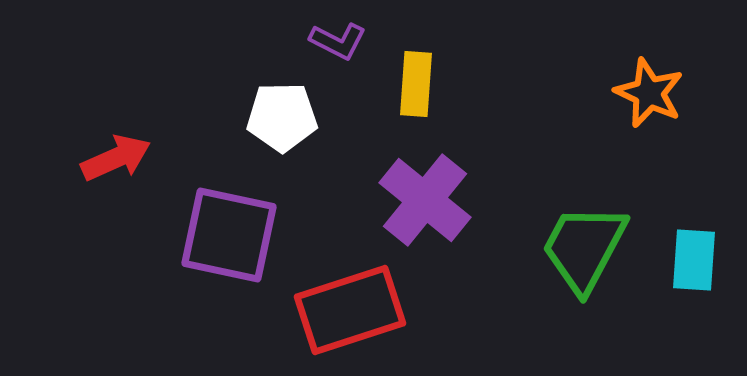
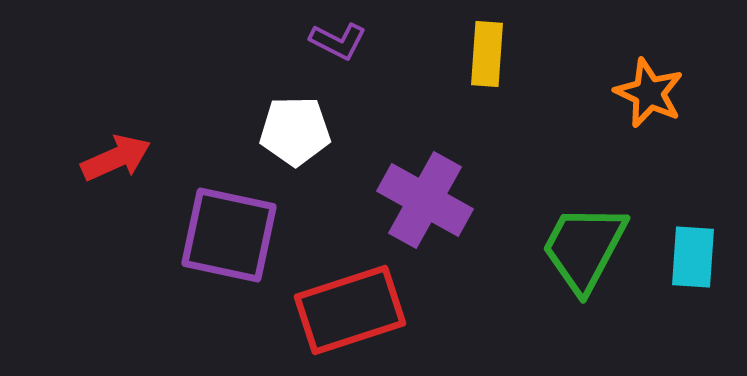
yellow rectangle: moved 71 px right, 30 px up
white pentagon: moved 13 px right, 14 px down
purple cross: rotated 10 degrees counterclockwise
cyan rectangle: moved 1 px left, 3 px up
